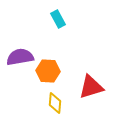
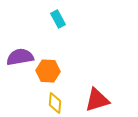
red triangle: moved 6 px right, 13 px down
